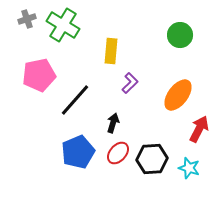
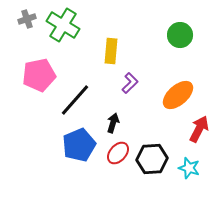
orange ellipse: rotated 12 degrees clockwise
blue pentagon: moved 1 px right, 7 px up
